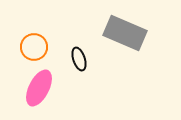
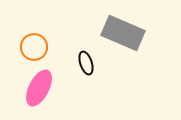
gray rectangle: moved 2 px left
black ellipse: moved 7 px right, 4 px down
